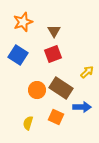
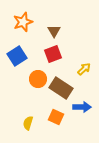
blue square: moved 1 px left, 1 px down; rotated 24 degrees clockwise
yellow arrow: moved 3 px left, 3 px up
orange circle: moved 1 px right, 11 px up
